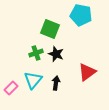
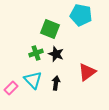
cyan triangle: rotated 24 degrees counterclockwise
